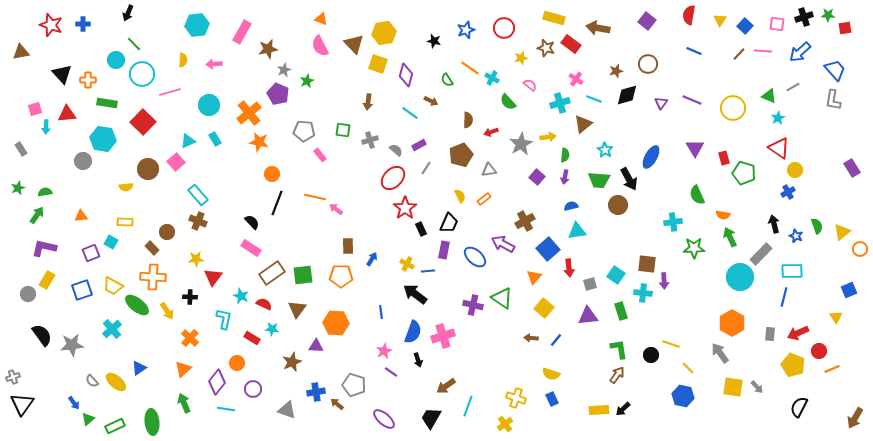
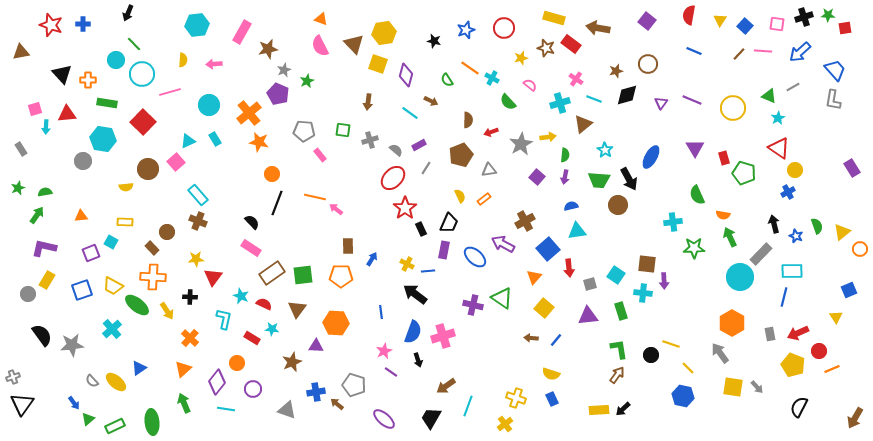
gray rectangle at (770, 334): rotated 16 degrees counterclockwise
